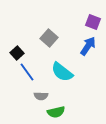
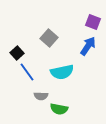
cyan semicircle: rotated 50 degrees counterclockwise
green semicircle: moved 3 px right, 3 px up; rotated 24 degrees clockwise
